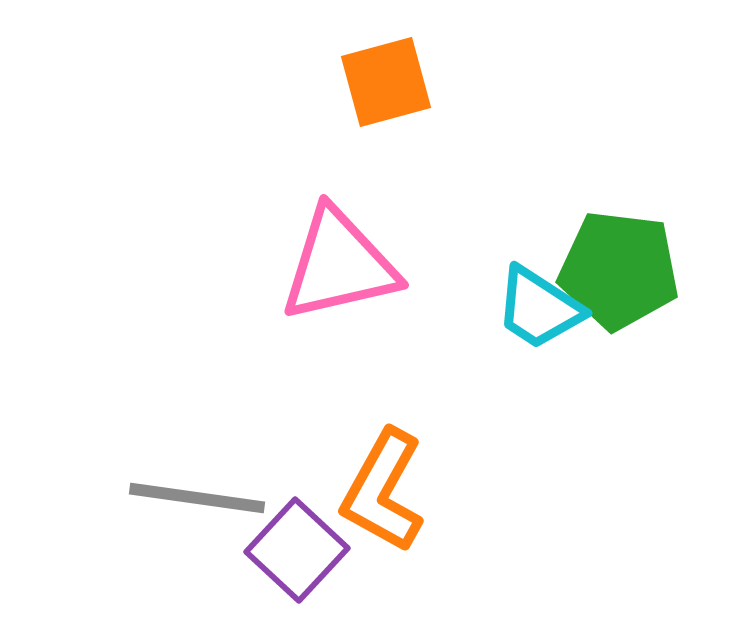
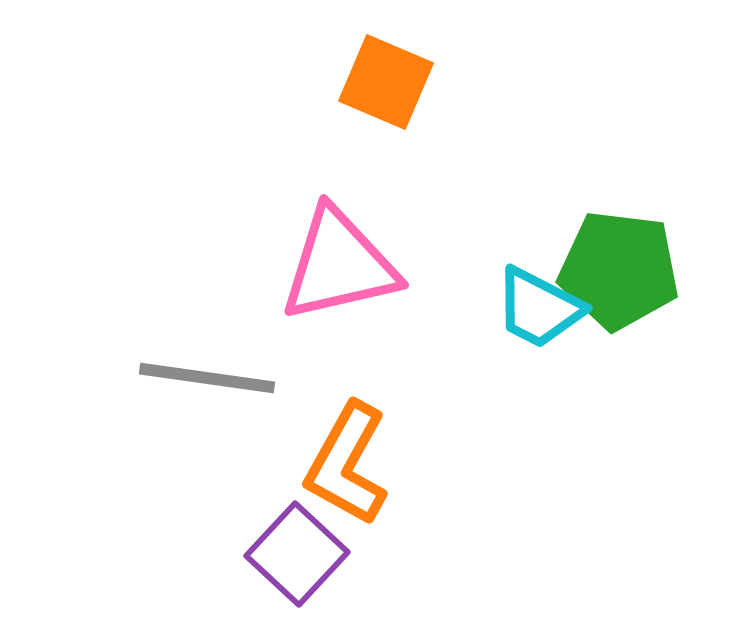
orange square: rotated 38 degrees clockwise
cyan trapezoid: rotated 6 degrees counterclockwise
orange L-shape: moved 36 px left, 27 px up
gray line: moved 10 px right, 120 px up
purple square: moved 4 px down
